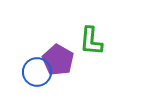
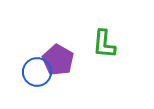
green L-shape: moved 13 px right, 3 px down
